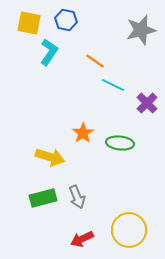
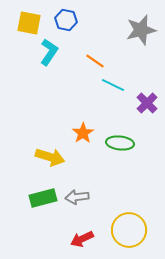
gray arrow: rotated 105 degrees clockwise
